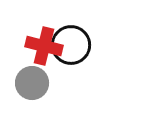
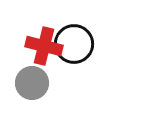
black circle: moved 3 px right, 1 px up
